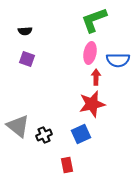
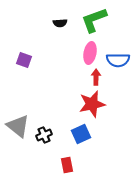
black semicircle: moved 35 px right, 8 px up
purple square: moved 3 px left, 1 px down
